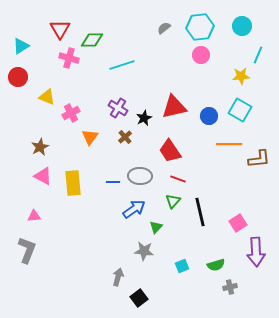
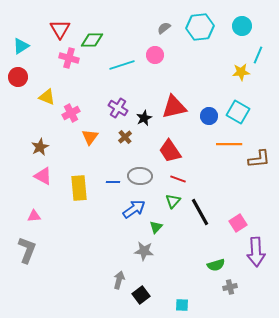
pink circle at (201, 55): moved 46 px left
yellow star at (241, 76): moved 4 px up
cyan square at (240, 110): moved 2 px left, 2 px down
yellow rectangle at (73, 183): moved 6 px right, 5 px down
black line at (200, 212): rotated 16 degrees counterclockwise
cyan square at (182, 266): moved 39 px down; rotated 24 degrees clockwise
gray arrow at (118, 277): moved 1 px right, 3 px down
black square at (139, 298): moved 2 px right, 3 px up
